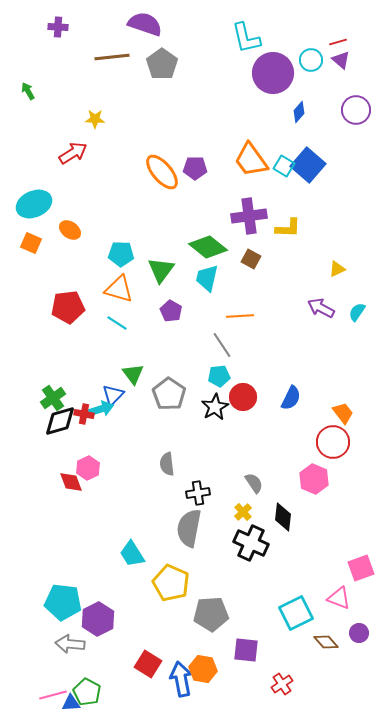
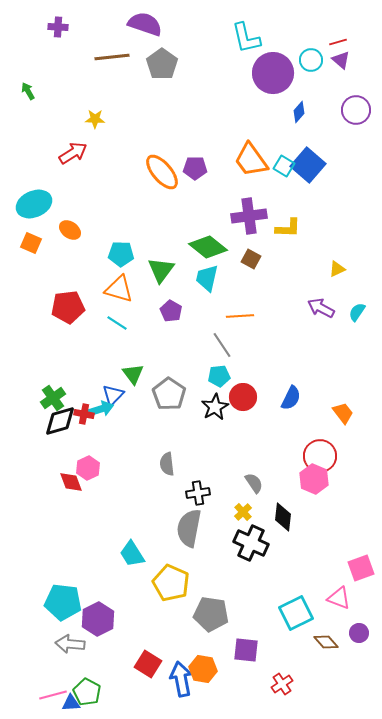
red circle at (333, 442): moved 13 px left, 14 px down
gray pentagon at (211, 614): rotated 12 degrees clockwise
